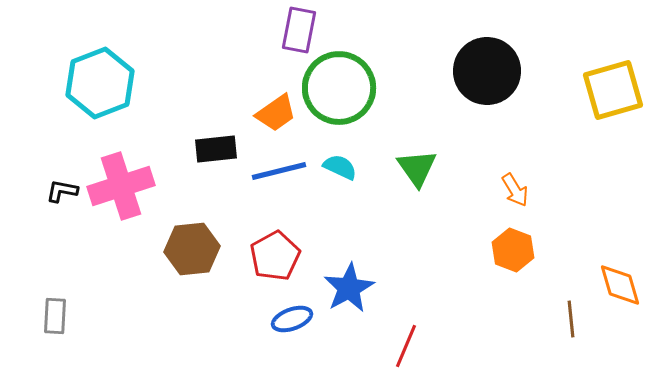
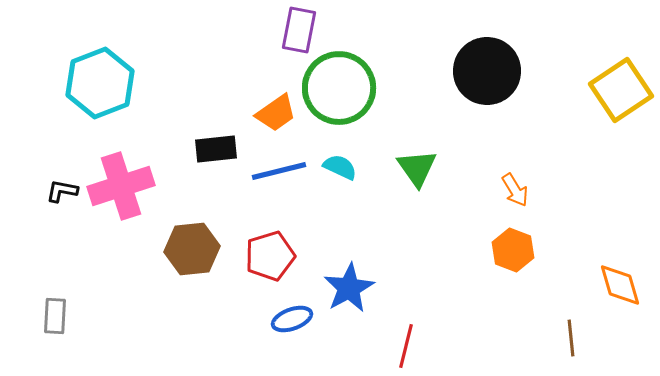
yellow square: moved 8 px right; rotated 18 degrees counterclockwise
red pentagon: moved 5 px left; rotated 12 degrees clockwise
brown line: moved 19 px down
red line: rotated 9 degrees counterclockwise
